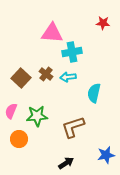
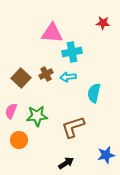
brown cross: rotated 24 degrees clockwise
orange circle: moved 1 px down
